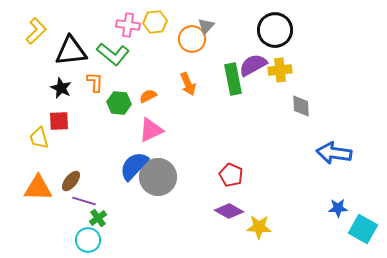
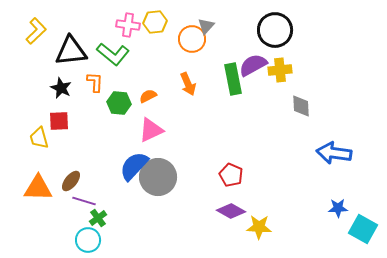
purple diamond: moved 2 px right
